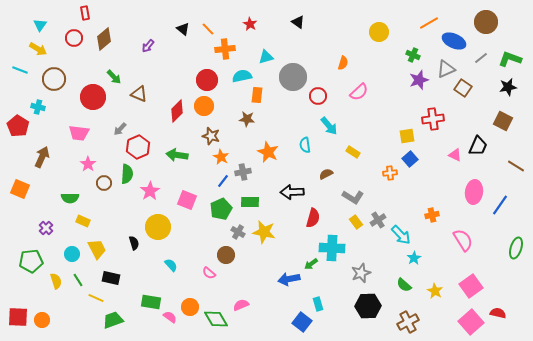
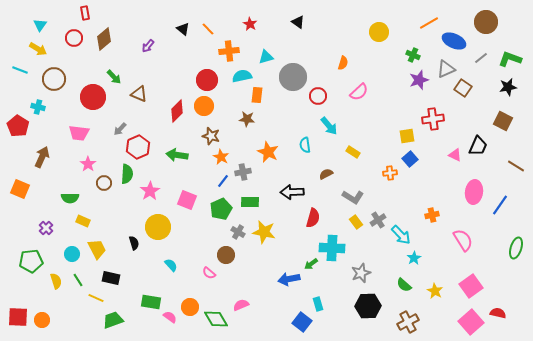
orange cross at (225, 49): moved 4 px right, 2 px down
